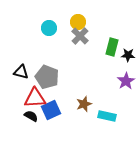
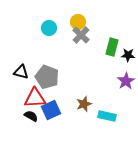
gray cross: moved 1 px right, 1 px up
